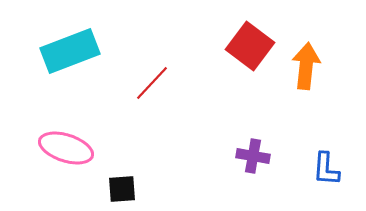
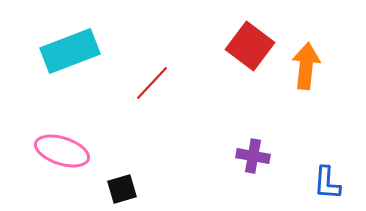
pink ellipse: moved 4 px left, 3 px down
blue L-shape: moved 1 px right, 14 px down
black square: rotated 12 degrees counterclockwise
